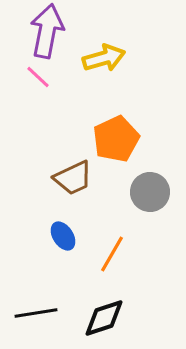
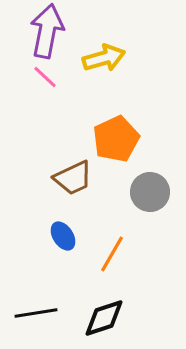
pink line: moved 7 px right
